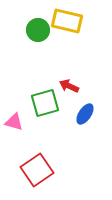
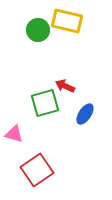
red arrow: moved 4 px left
pink triangle: moved 12 px down
